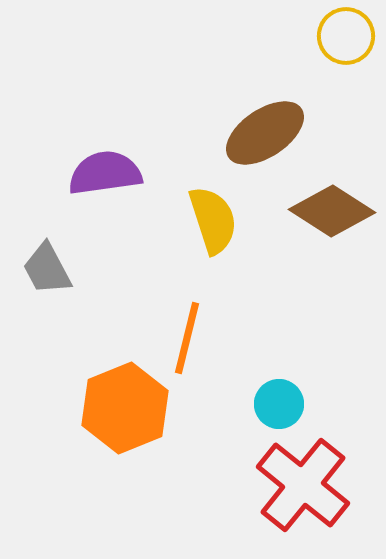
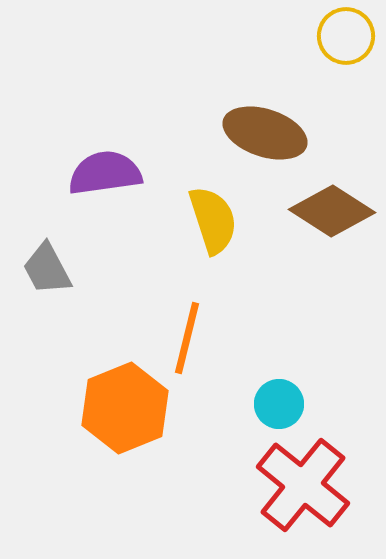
brown ellipse: rotated 52 degrees clockwise
